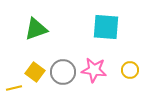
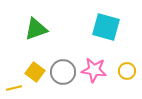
cyan square: rotated 12 degrees clockwise
yellow circle: moved 3 px left, 1 px down
